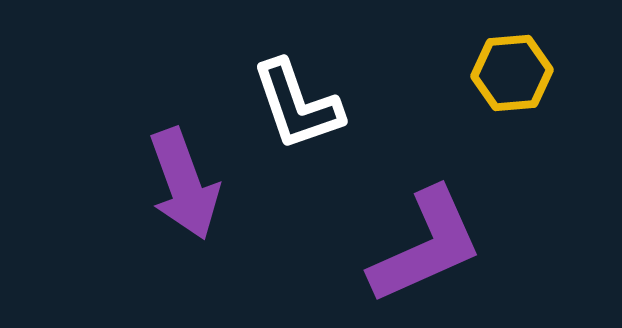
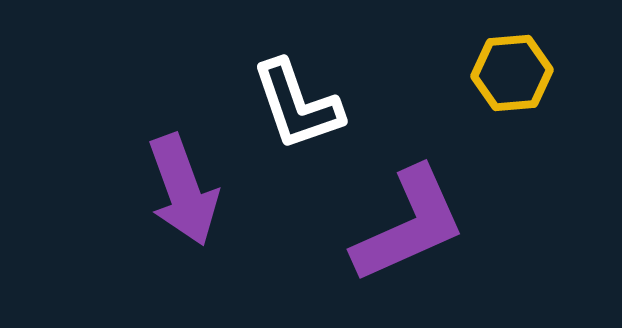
purple arrow: moved 1 px left, 6 px down
purple L-shape: moved 17 px left, 21 px up
